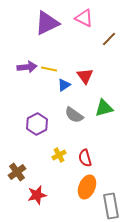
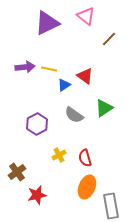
pink triangle: moved 2 px right, 2 px up; rotated 12 degrees clockwise
purple arrow: moved 2 px left
red triangle: rotated 18 degrees counterclockwise
green triangle: rotated 18 degrees counterclockwise
